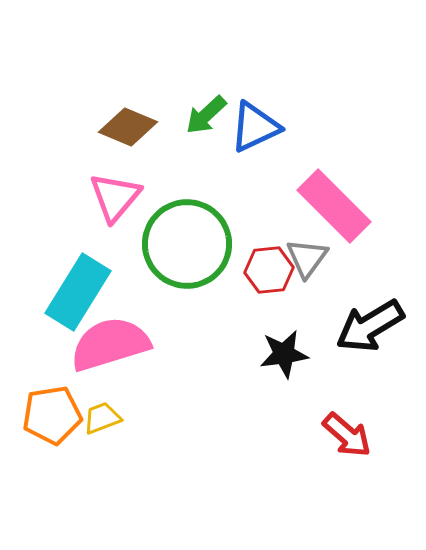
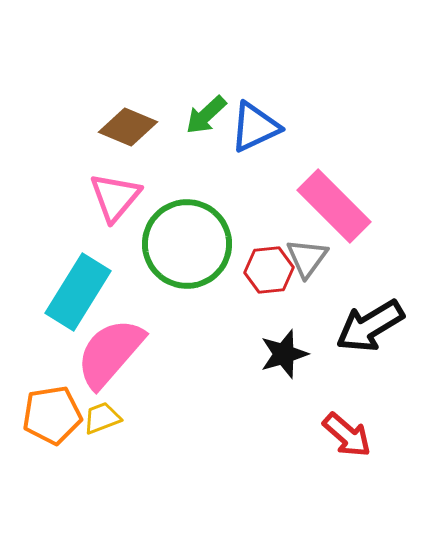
pink semicircle: moved 9 px down; rotated 32 degrees counterclockwise
black star: rotated 9 degrees counterclockwise
